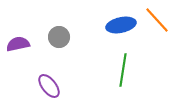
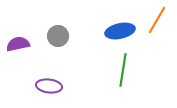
orange line: rotated 72 degrees clockwise
blue ellipse: moved 1 px left, 6 px down
gray circle: moved 1 px left, 1 px up
purple ellipse: rotated 45 degrees counterclockwise
